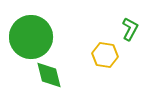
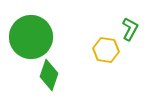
yellow hexagon: moved 1 px right, 5 px up
green diamond: rotated 32 degrees clockwise
